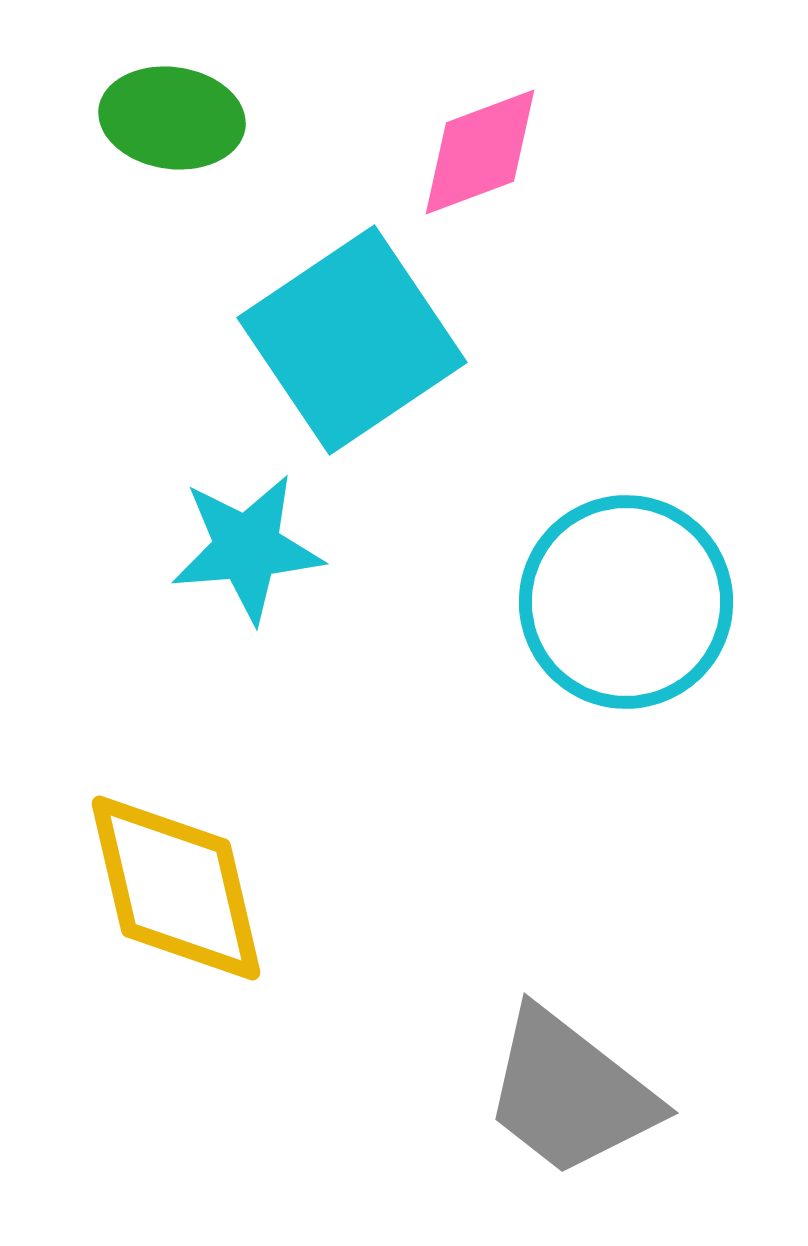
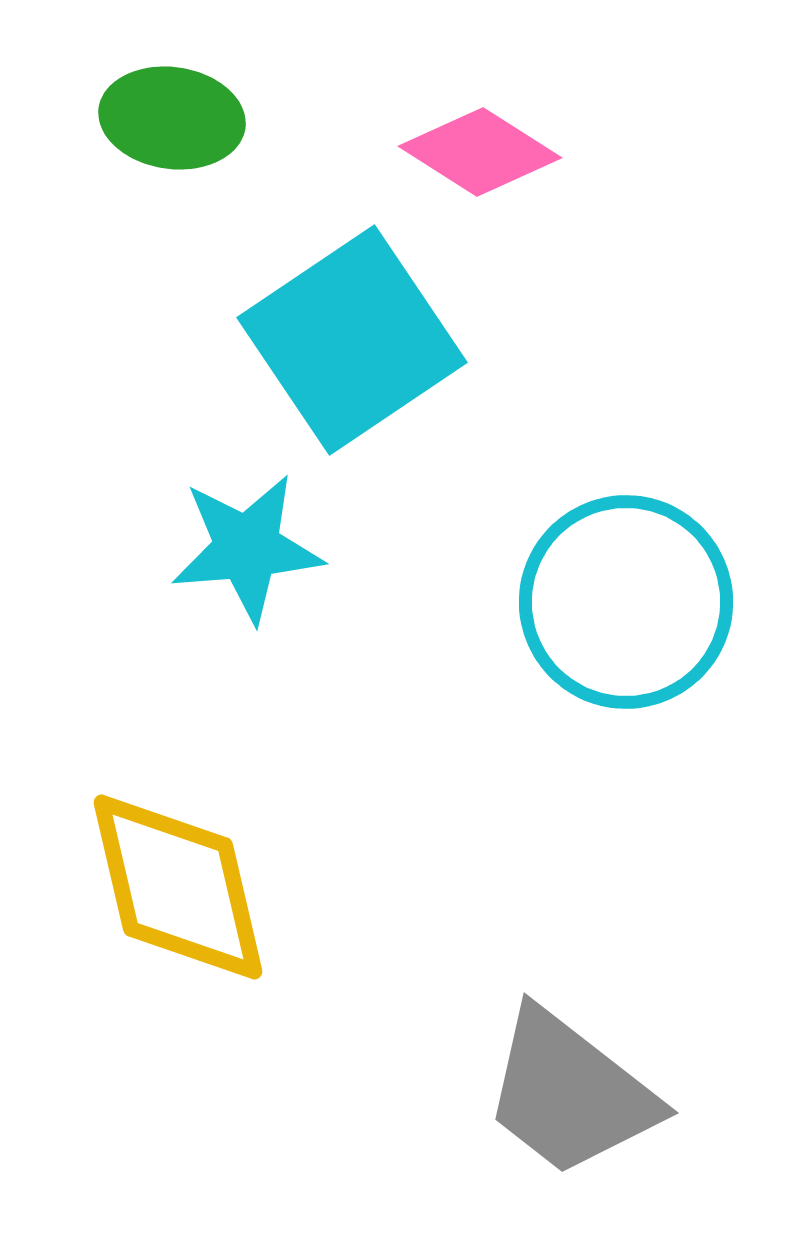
pink diamond: rotated 53 degrees clockwise
yellow diamond: moved 2 px right, 1 px up
